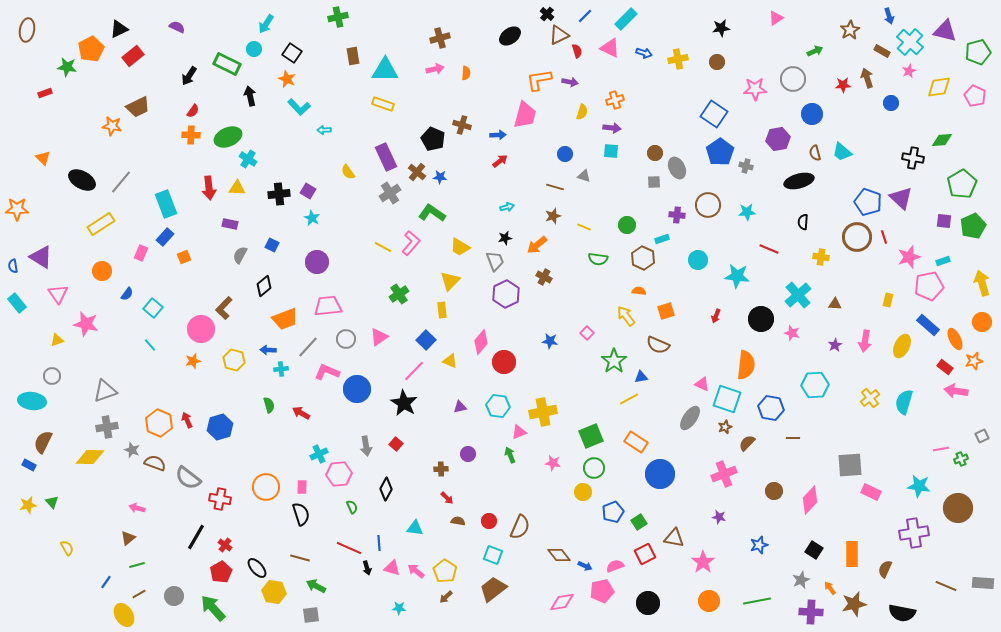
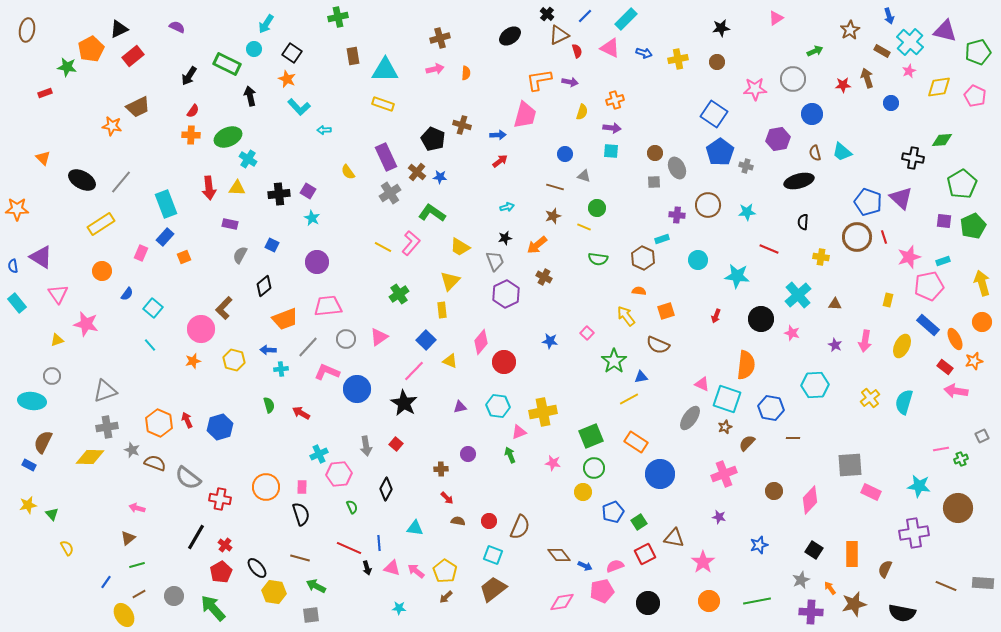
green circle at (627, 225): moved 30 px left, 17 px up
purple star at (835, 345): rotated 16 degrees counterclockwise
green triangle at (52, 502): moved 12 px down
